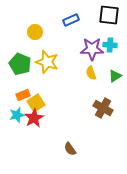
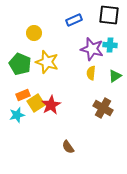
blue rectangle: moved 3 px right
yellow circle: moved 1 px left, 1 px down
purple star: rotated 15 degrees clockwise
yellow semicircle: rotated 24 degrees clockwise
red star: moved 17 px right, 13 px up
brown semicircle: moved 2 px left, 2 px up
